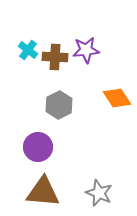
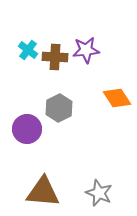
gray hexagon: moved 3 px down
purple circle: moved 11 px left, 18 px up
